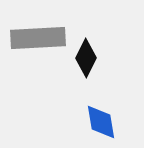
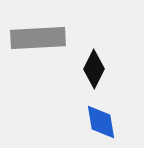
black diamond: moved 8 px right, 11 px down
